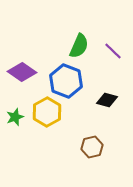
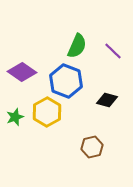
green semicircle: moved 2 px left
